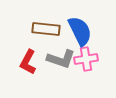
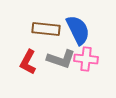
blue semicircle: moved 2 px left, 1 px up
pink cross: rotated 15 degrees clockwise
